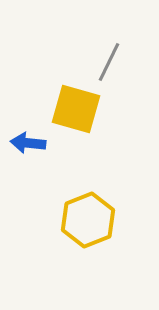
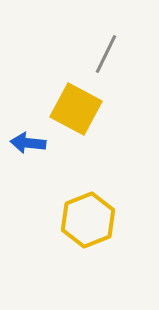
gray line: moved 3 px left, 8 px up
yellow square: rotated 12 degrees clockwise
